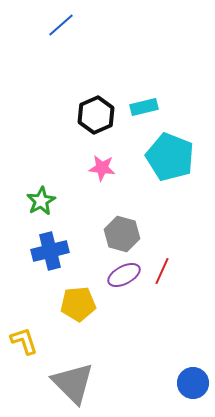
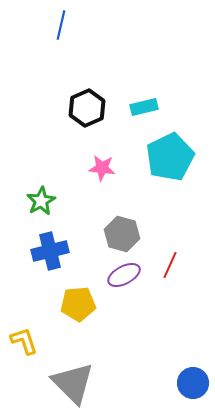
blue line: rotated 36 degrees counterclockwise
black hexagon: moved 9 px left, 7 px up
cyan pentagon: rotated 24 degrees clockwise
red line: moved 8 px right, 6 px up
